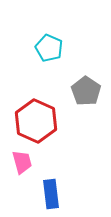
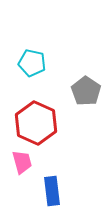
cyan pentagon: moved 17 px left, 15 px down; rotated 12 degrees counterclockwise
red hexagon: moved 2 px down
blue rectangle: moved 1 px right, 3 px up
